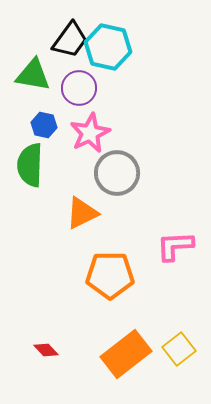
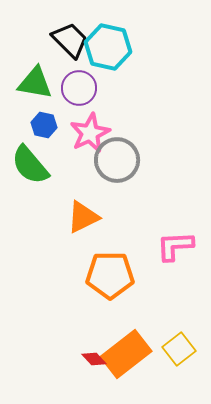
black trapezoid: rotated 81 degrees counterclockwise
green triangle: moved 2 px right, 8 px down
green semicircle: rotated 42 degrees counterclockwise
gray circle: moved 13 px up
orange triangle: moved 1 px right, 4 px down
red diamond: moved 48 px right, 9 px down
